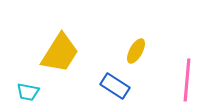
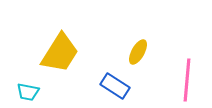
yellow ellipse: moved 2 px right, 1 px down
